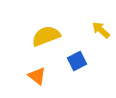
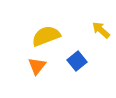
blue square: rotated 12 degrees counterclockwise
orange triangle: moved 10 px up; rotated 30 degrees clockwise
